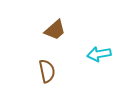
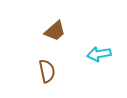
brown trapezoid: moved 1 px down
